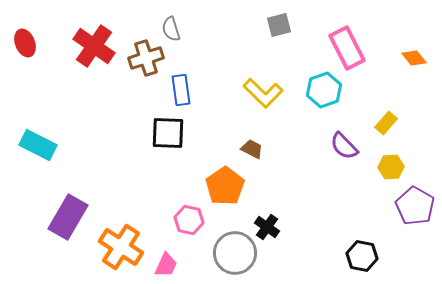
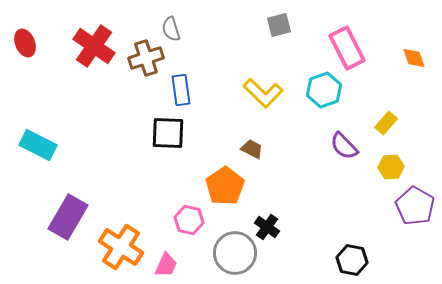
orange diamond: rotated 20 degrees clockwise
black hexagon: moved 10 px left, 4 px down
